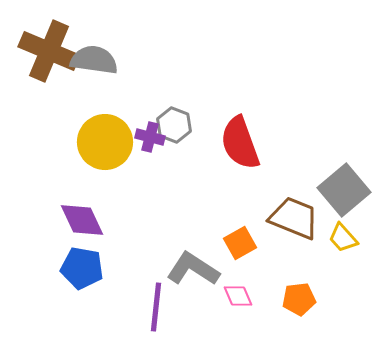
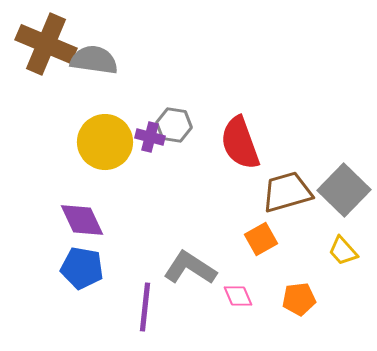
brown cross: moved 3 px left, 7 px up
gray hexagon: rotated 12 degrees counterclockwise
gray square: rotated 6 degrees counterclockwise
brown trapezoid: moved 7 px left, 26 px up; rotated 38 degrees counterclockwise
yellow trapezoid: moved 13 px down
orange square: moved 21 px right, 4 px up
gray L-shape: moved 3 px left, 1 px up
purple line: moved 11 px left
